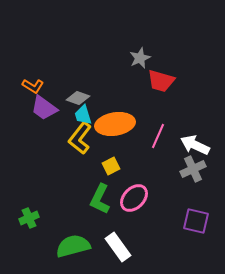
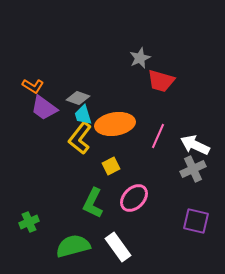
green L-shape: moved 7 px left, 4 px down
green cross: moved 4 px down
